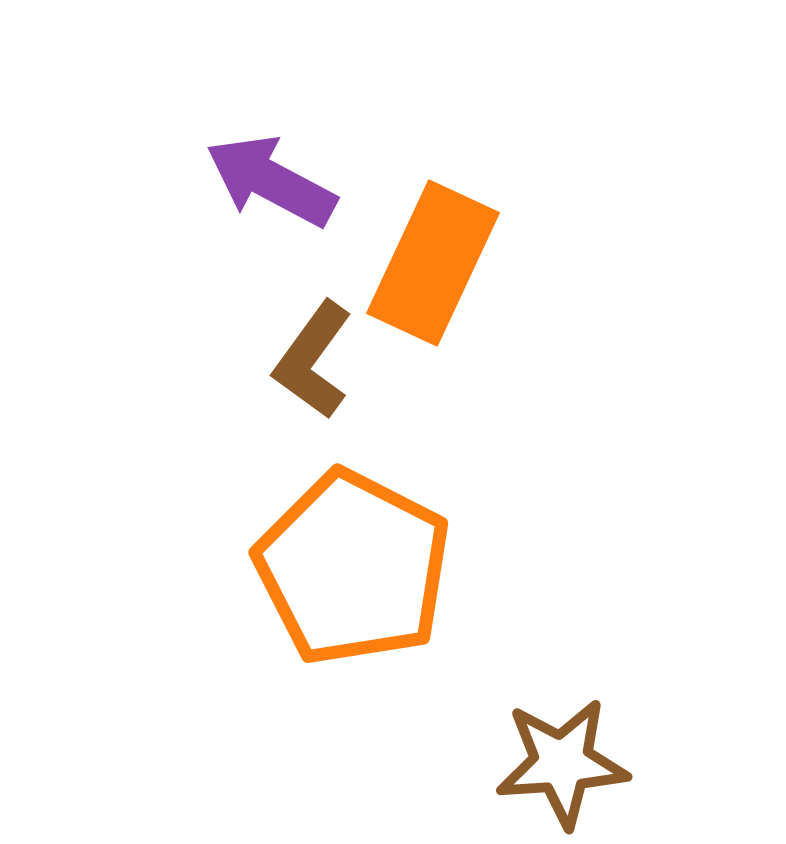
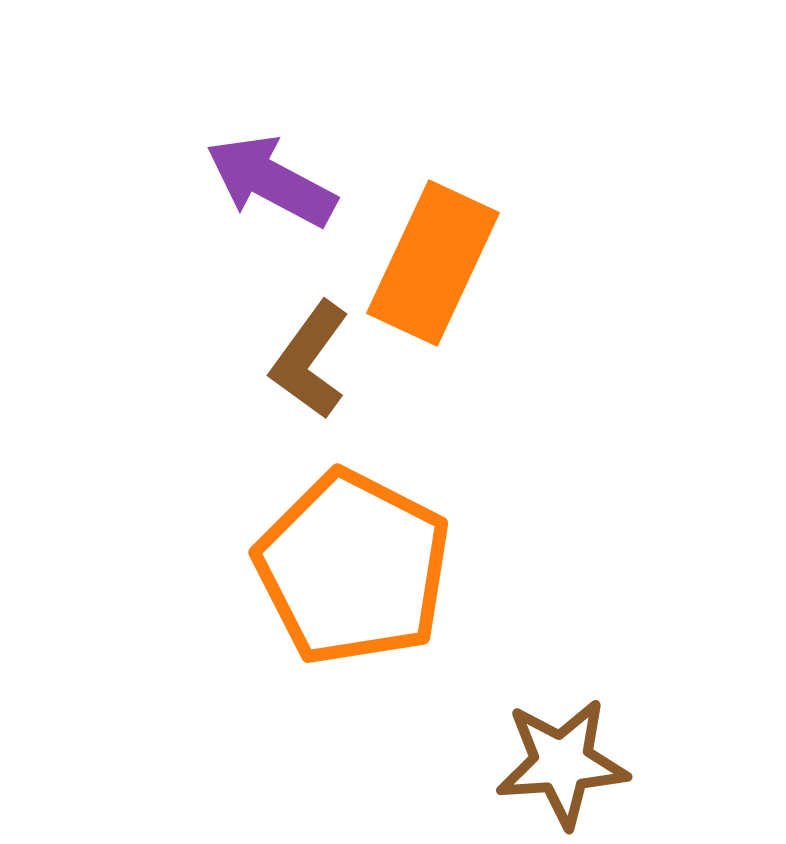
brown L-shape: moved 3 px left
